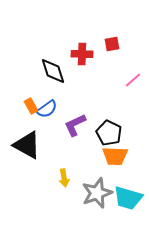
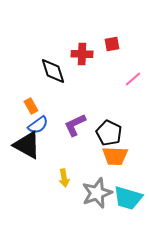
pink line: moved 1 px up
blue semicircle: moved 9 px left, 16 px down
